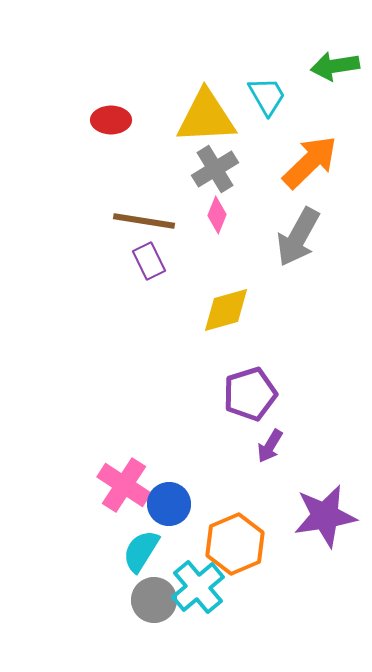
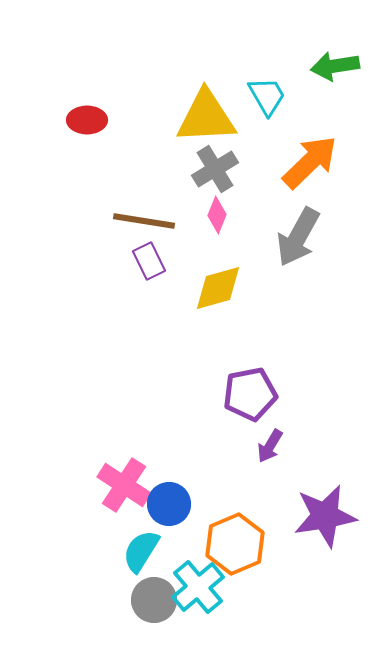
red ellipse: moved 24 px left
yellow diamond: moved 8 px left, 22 px up
purple pentagon: rotated 6 degrees clockwise
